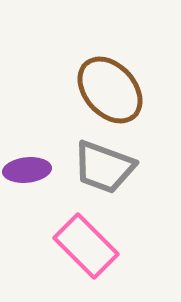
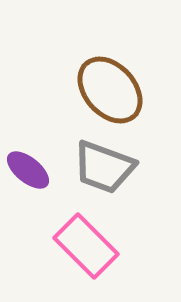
purple ellipse: moved 1 px right; rotated 45 degrees clockwise
